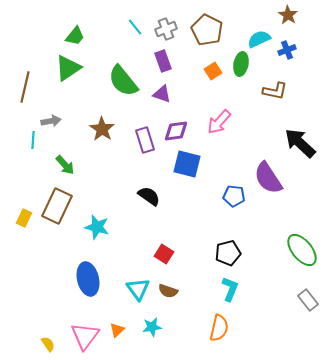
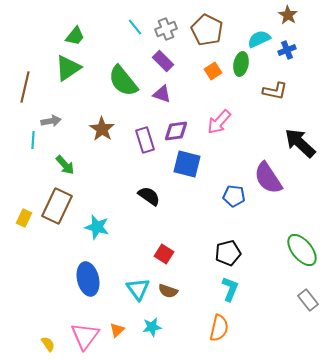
purple rectangle at (163, 61): rotated 25 degrees counterclockwise
